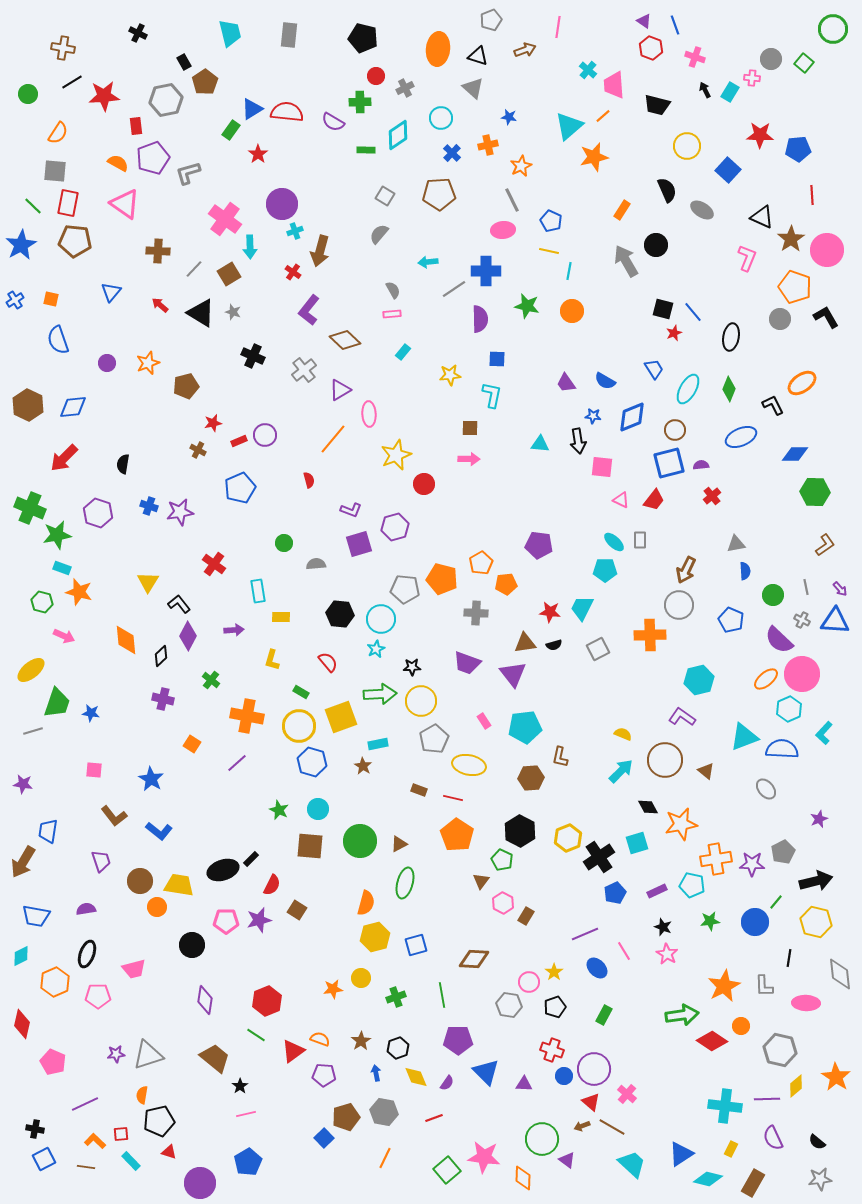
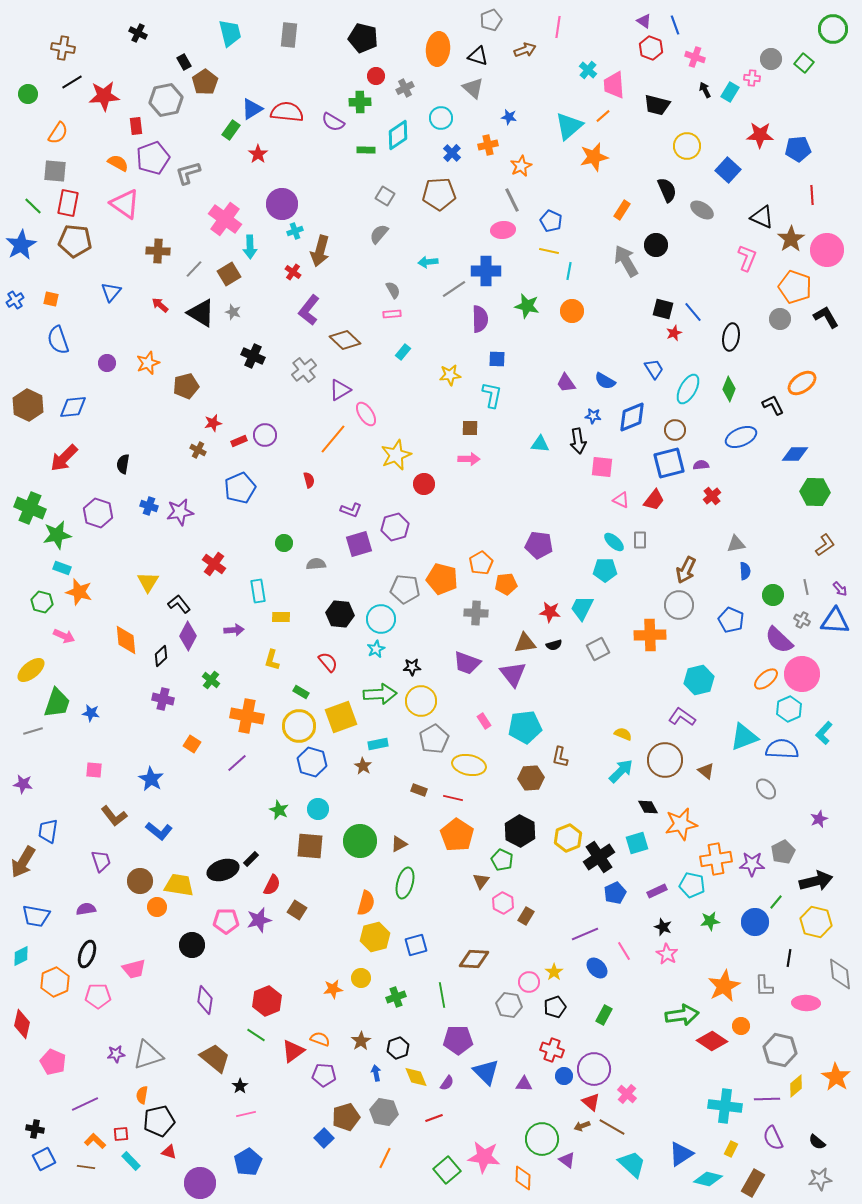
pink ellipse at (369, 414): moved 3 px left; rotated 30 degrees counterclockwise
